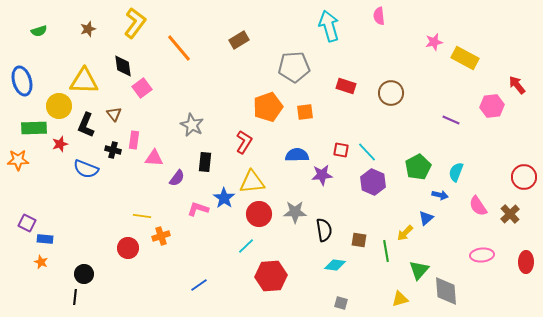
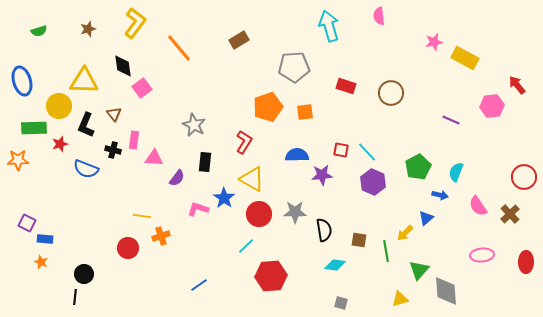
gray star at (192, 125): moved 2 px right
yellow triangle at (252, 182): moved 3 px up; rotated 36 degrees clockwise
